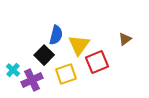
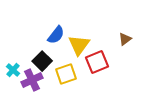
blue semicircle: rotated 24 degrees clockwise
black square: moved 2 px left, 6 px down
